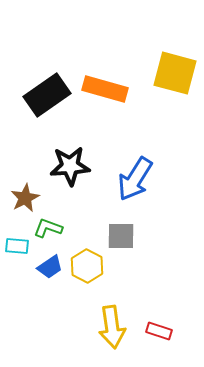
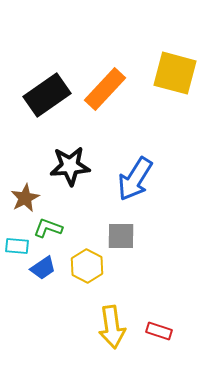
orange rectangle: rotated 63 degrees counterclockwise
blue trapezoid: moved 7 px left, 1 px down
